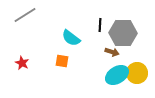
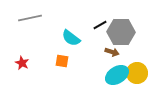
gray line: moved 5 px right, 3 px down; rotated 20 degrees clockwise
black line: rotated 56 degrees clockwise
gray hexagon: moved 2 px left, 1 px up
